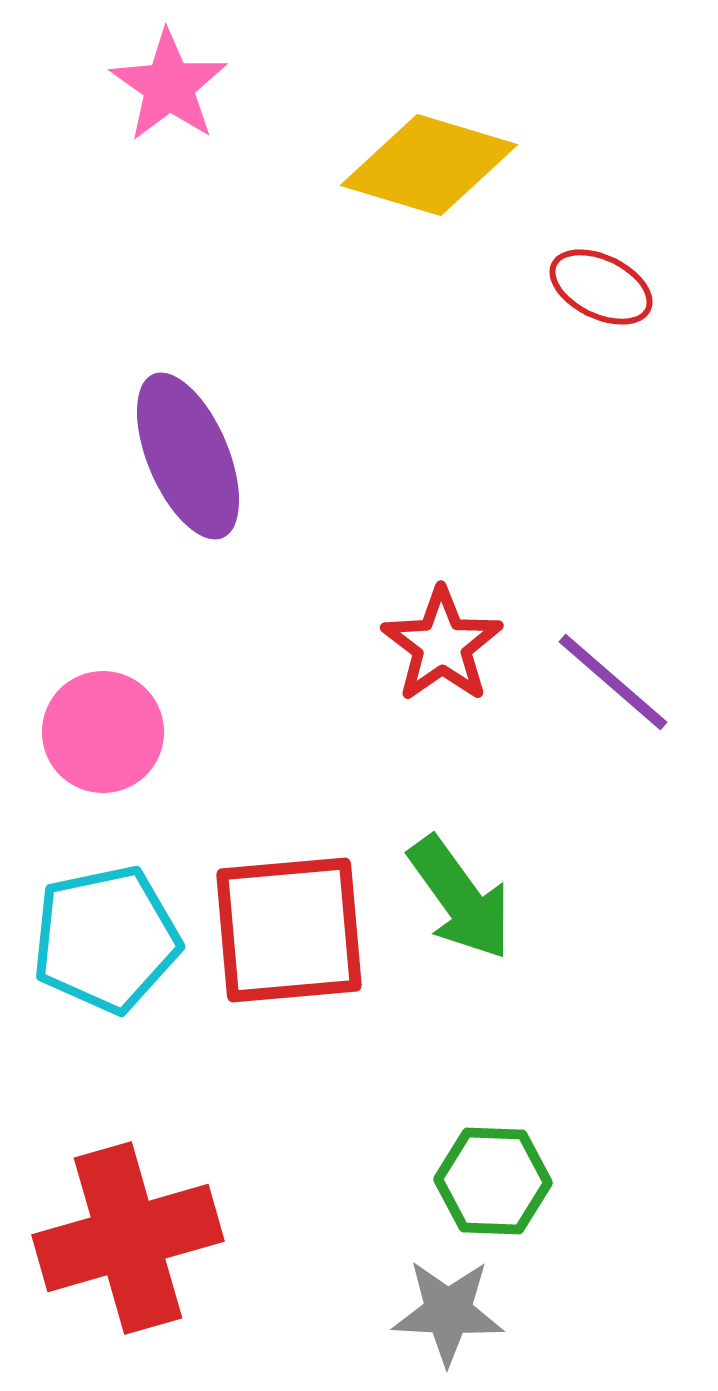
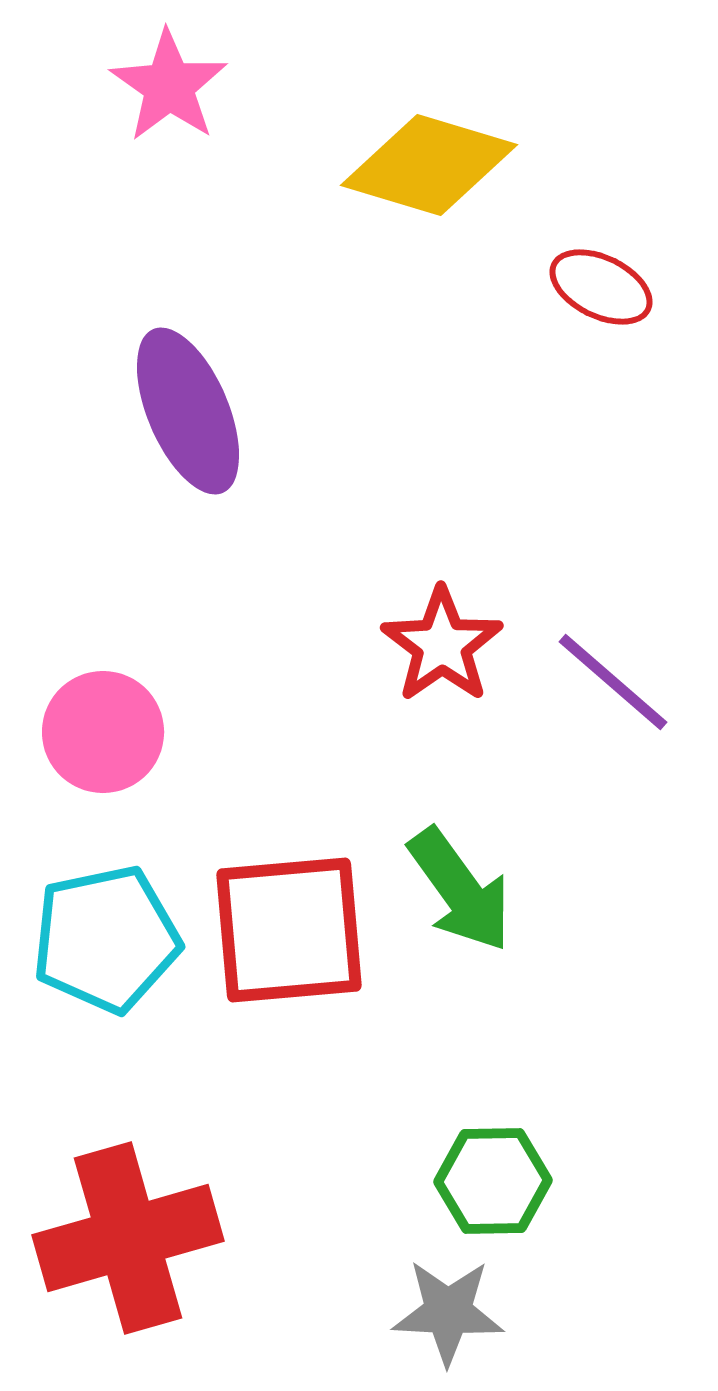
purple ellipse: moved 45 px up
green arrow: moved 8 px up
green hexagon: rotated 3 degrees counterclockwise
